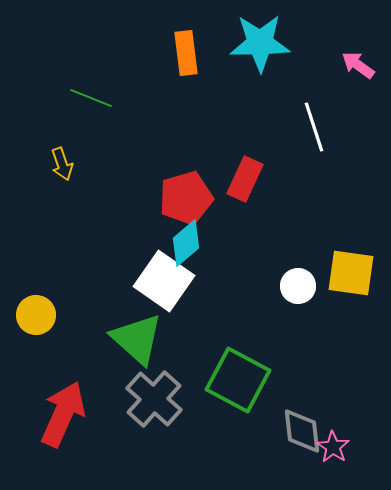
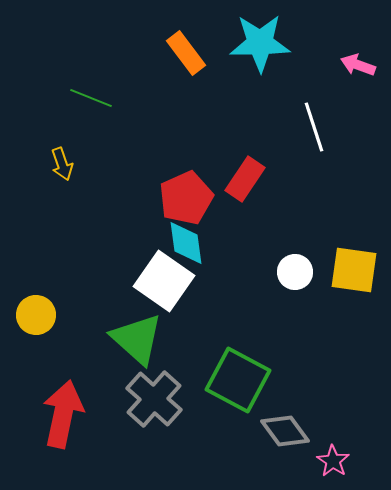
orange rectangle: rotated 30 degrees counterclockwise
pink arrow: rotated 16 degrees counterclockwise
red rectangle: rotated 9 degrees clockwise
red pentagon: rotated 8 degrees counterclockwise
cyan diamond: rotated 57 degrees counterclockwise
yellow square: moved 3 px right, 3 px up
white circle: moved 3 px left, 14 px up
red arrow: rotated 12 degrees counterclockwise
gray diamond: moved 17 px left; rotated 30 degrees counterclockwise
pink star: moved 14 px down
